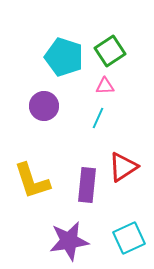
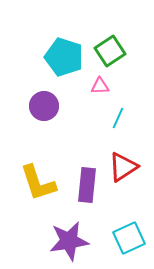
pink triangle: moved 5 px left
cyan line: moved 20 px right
yellow L-shape: moved 6 px right, 2 px down
